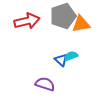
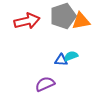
orange triangle: moved 3 px up
blue triangle: rotated 40 degrees counterclockwise
purple semicircle: rotated 42 degrees counterclockwise
